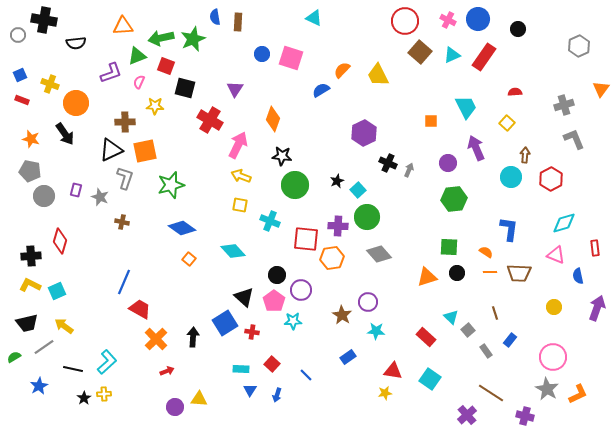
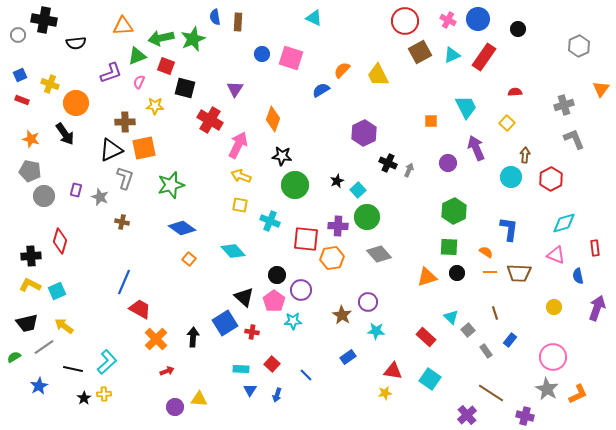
brown square at (420, 52): rotated 20 degrees clockwise
orange square at (145, 151): moved 1 px left, 3 px up
green hexagon at (454, 199): moved 12 px down; rotated 20 degrees counterclockwise
